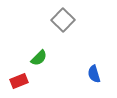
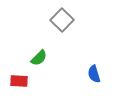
gray square: moved 1 px left
red rectangle: rotated 24 degrees clockwise
